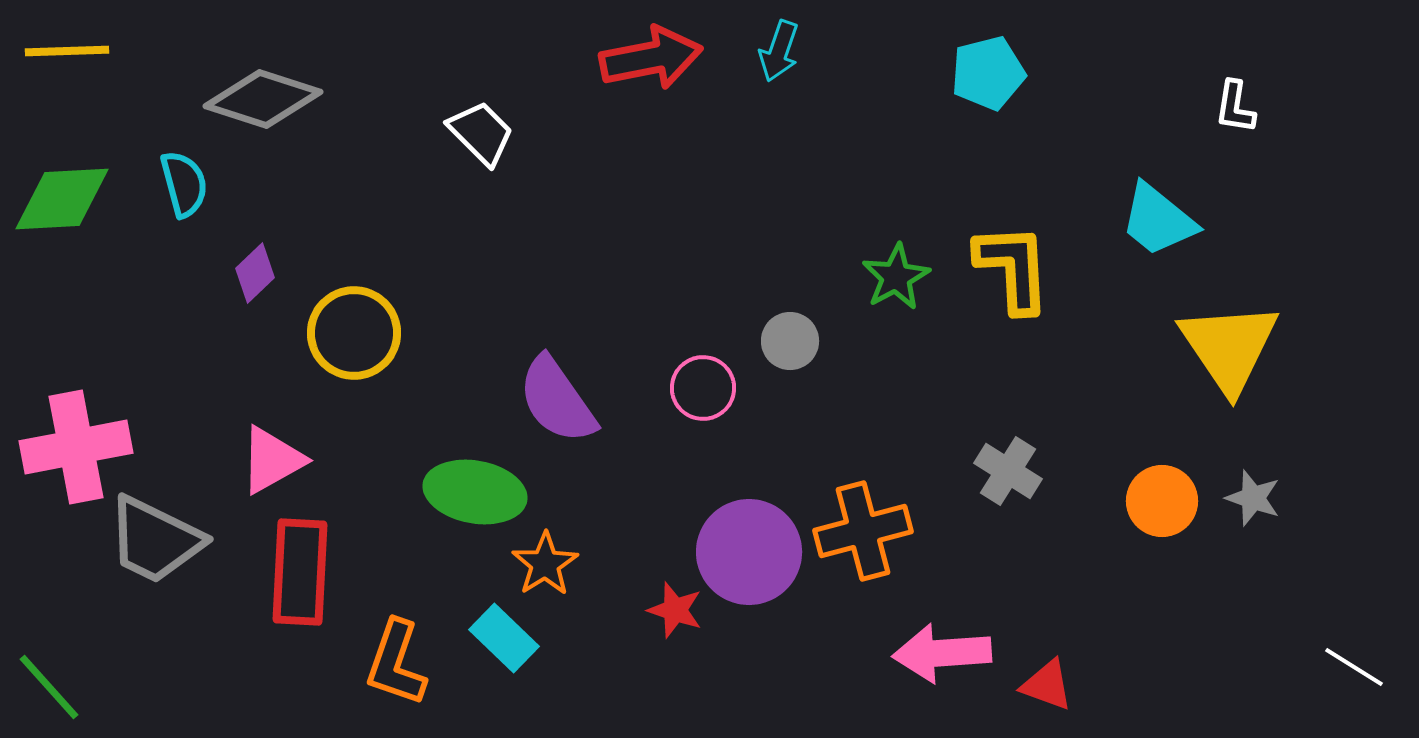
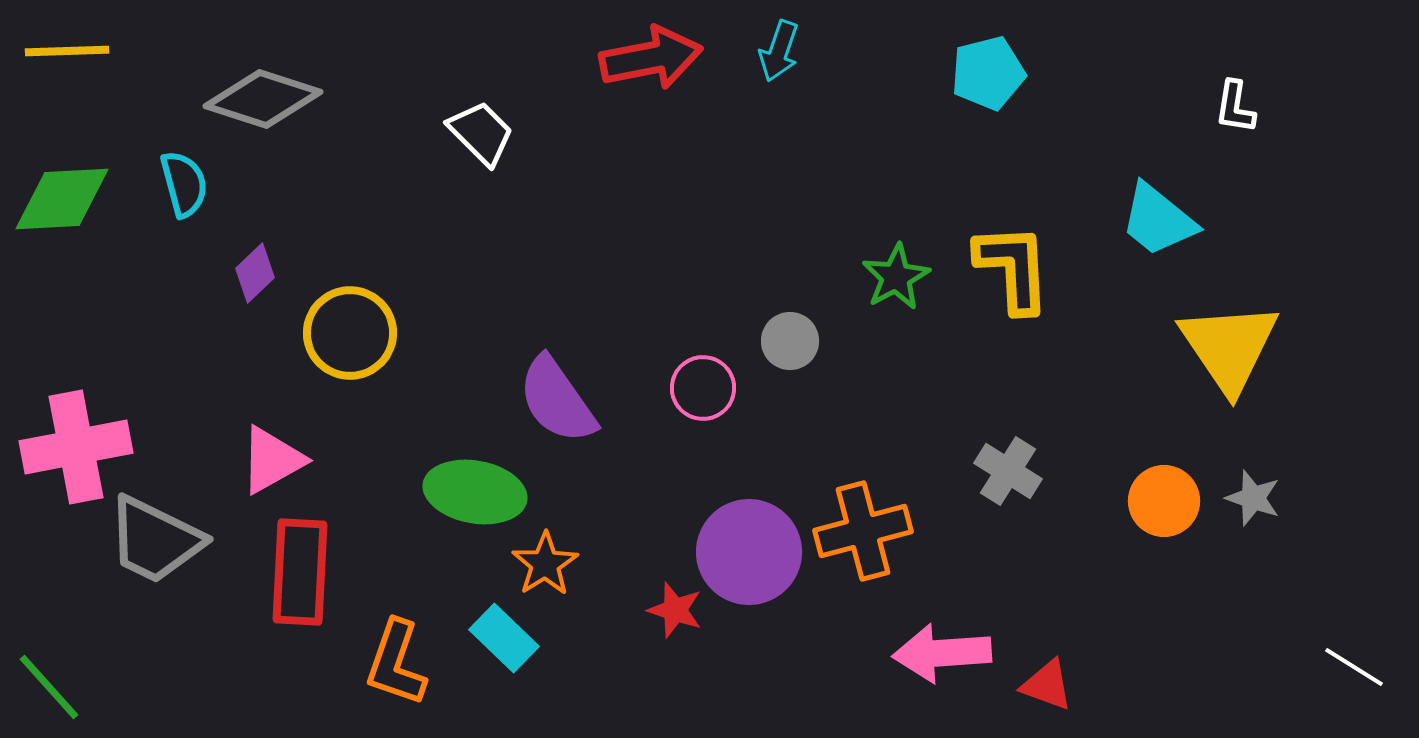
yellow circle: moved 4 px left
orange circle: moved 2 px right
